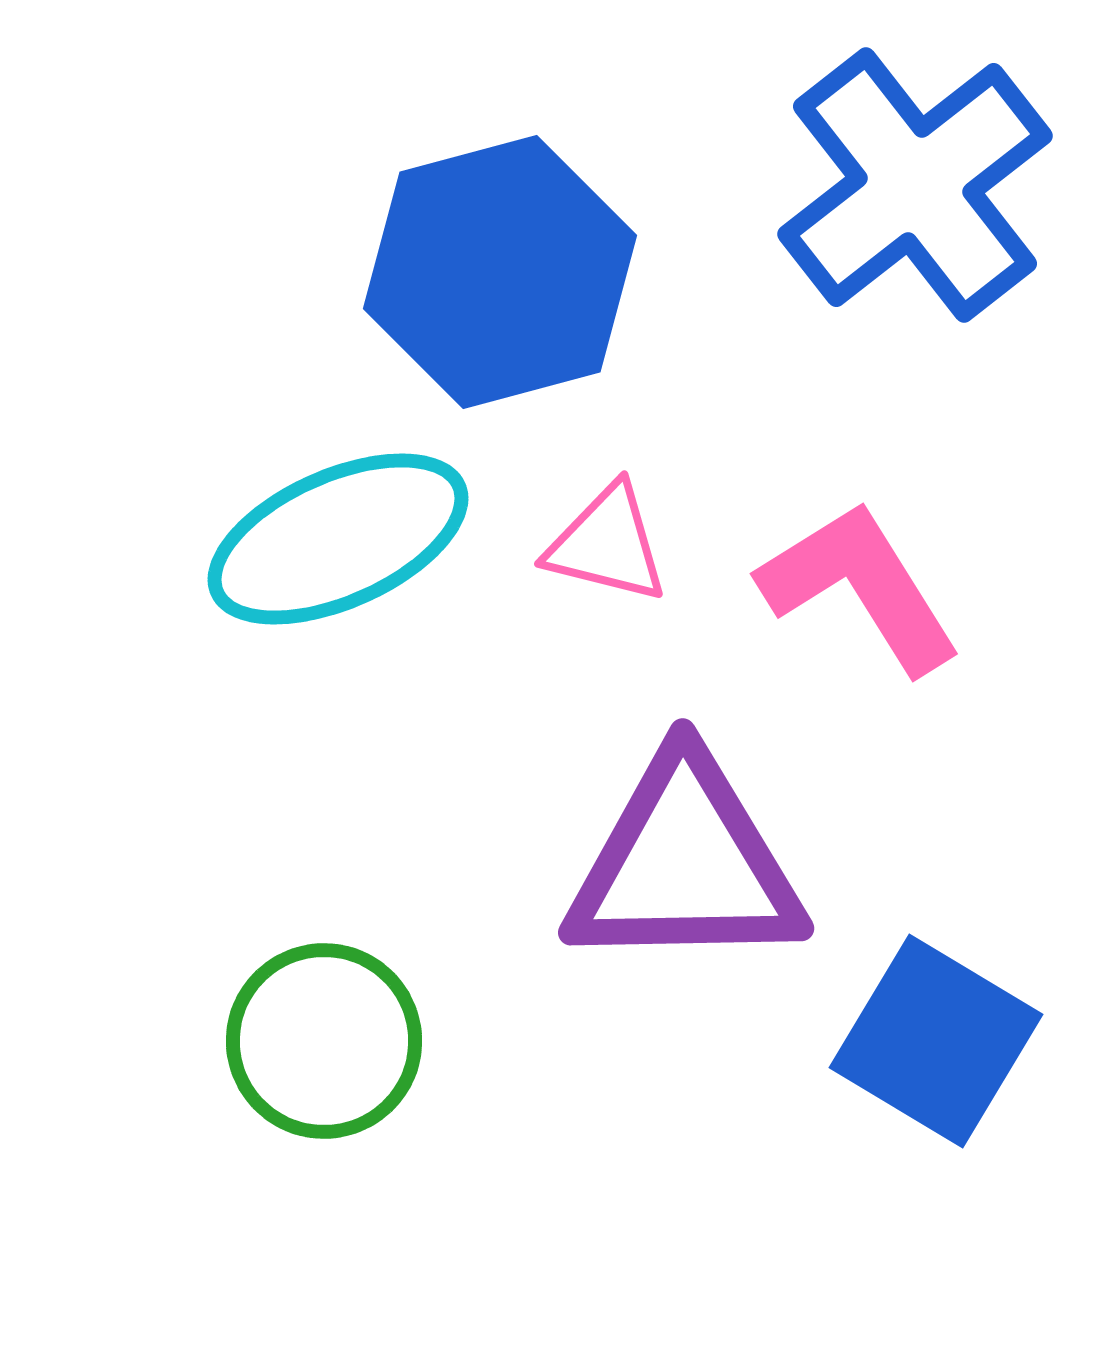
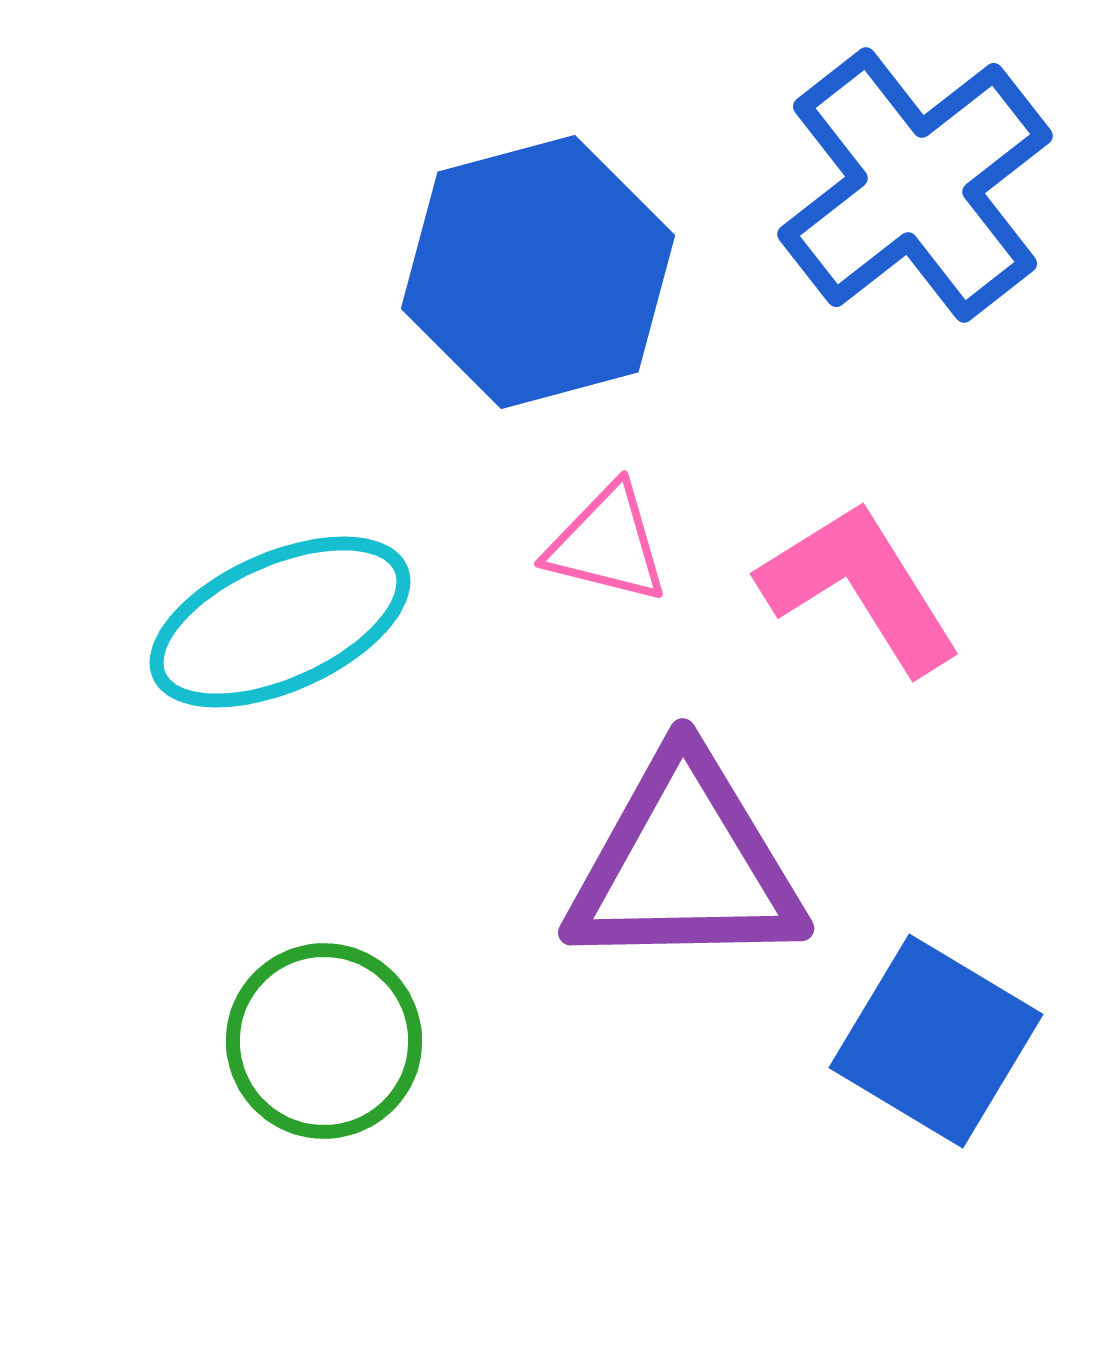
blue hexagon: moved 38 px right
cyan ellipse: moved 58 px left, 83 px down
